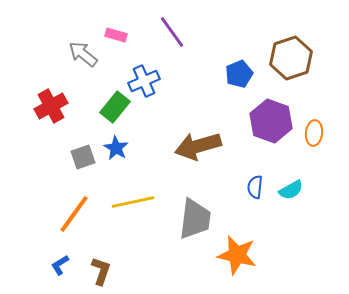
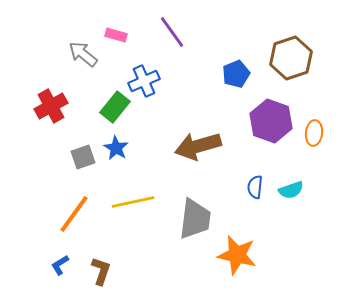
blue pentagon: moved 3 px left
cyan semicircle: rotated 10 degrees clockwise
